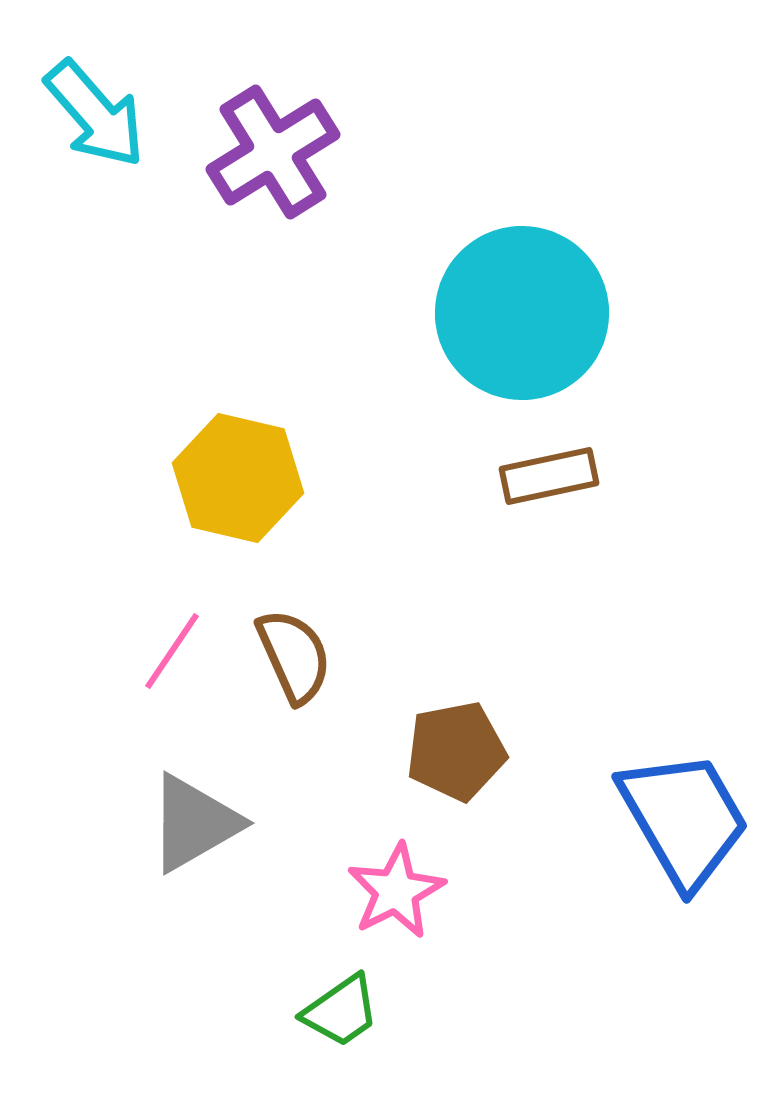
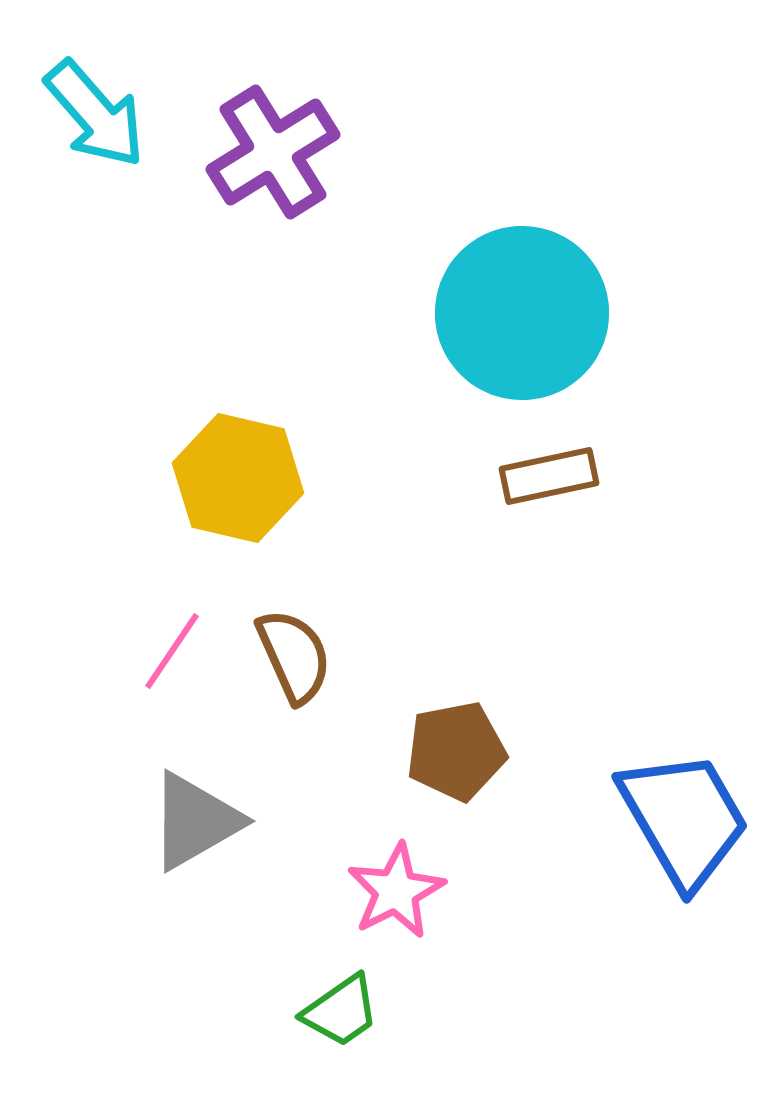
gray triangle: moved 1 px right, 2 px up
